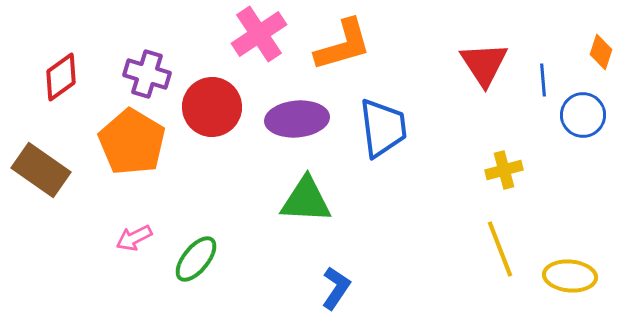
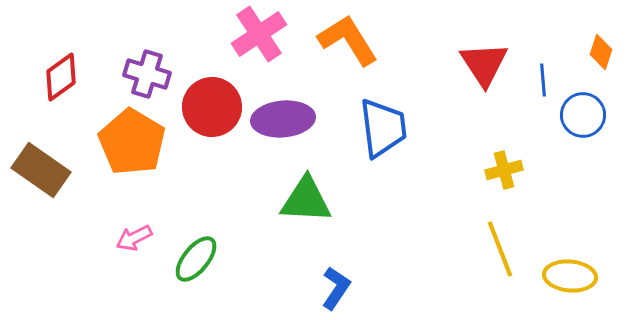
orange L-shape: moved 5 px right, 5 px up; rotated 106 degrees counterclockwise
purple ellipse: moved 14 px left
